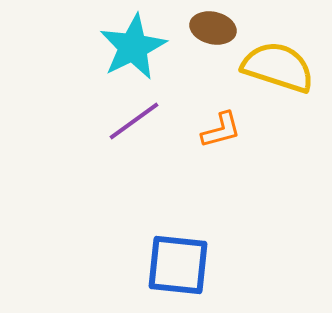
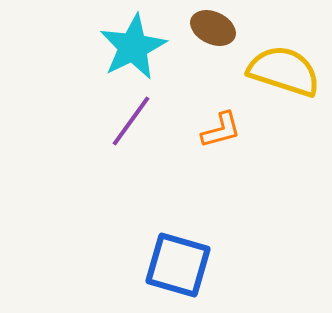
brown ellipse: rotated 12 degrees clockwise
yellow semicircle: moved 6 px right, 4 px down
purple line: moved 3 px left; rotated 18 degrees counterclockwise
blue square: rotated 10 degrees clockwise
